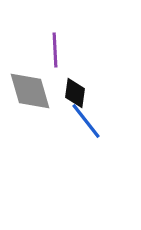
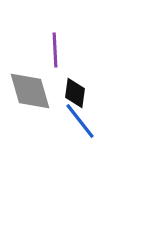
blue line: moved 6 px left
